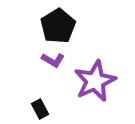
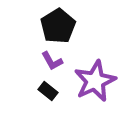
purple L-shape: moved 1 px left, 1 px down; rotated 30 degrees clockwise
black rectangle: moved 8 px right, 18 px up; rotated 24 degrees counterclockwise
